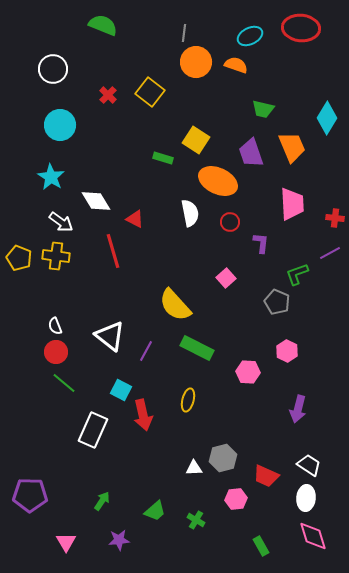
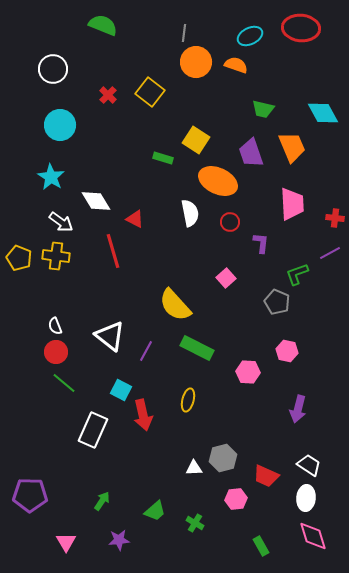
cyan diamond at (327, 118): moved 4 px left, 5 px up; rotated 60 degrees counterclockwise
pink hexagon at (287, 351): rotated 15 degrees counterclockwise
green cross at (196, 520): moved 1 px left, 3 px down
